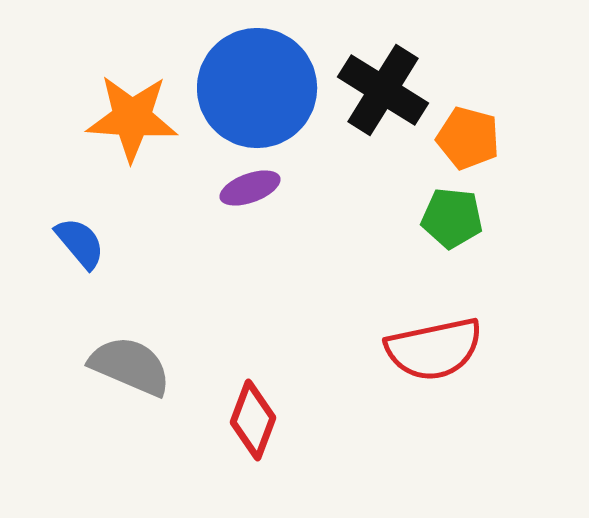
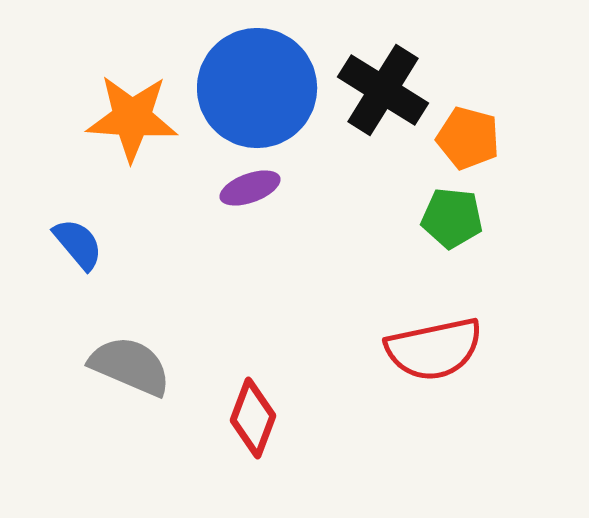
blue semicircle: moved 2 px left, 1 px down
red diamond: moved 2 px up
